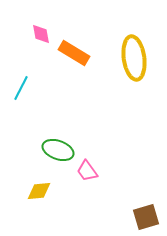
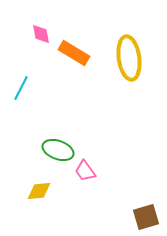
yellow ellipse: moved 5 px left
pink trapezoid: moved 2 px left
